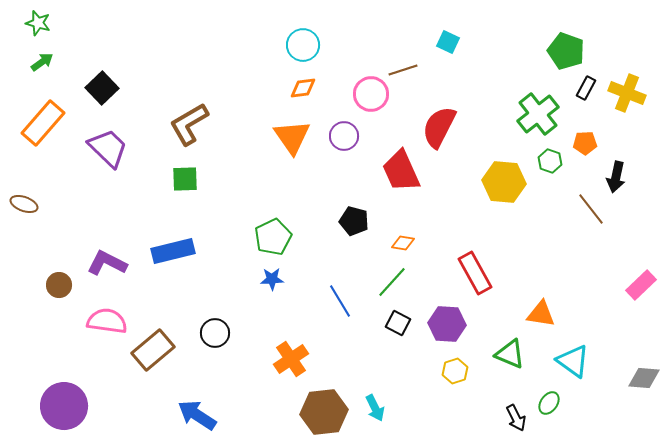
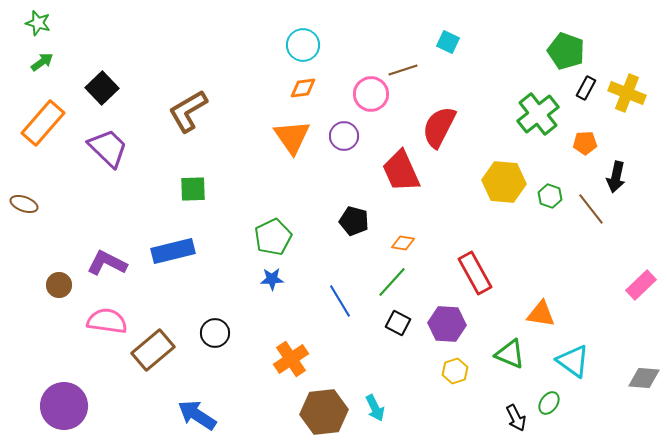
brown L-shape at (189, 124): moved 1 px left, 13 px up
green hexagon at (550, 161): moved 35 px down
green square at (185, 179): moved 8 px right, 10 px down
